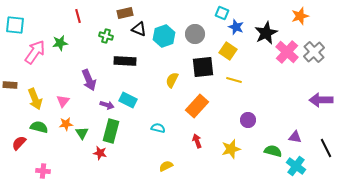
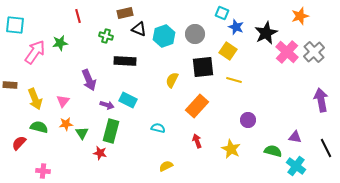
purple arrow at (321, 100): rotated 80 degrees clockwise
yellow star at (231, 149): rotated 30 degrees counterclockwise
